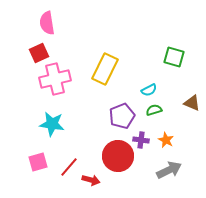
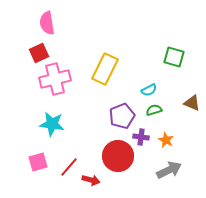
purple cross: moved 3 px up
